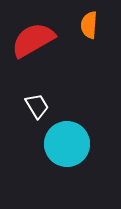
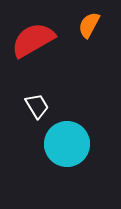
orange semicircle: rotated 24 degrees clockwise
